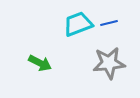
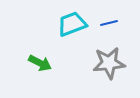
cyan trapezoid: moved 6 px left
